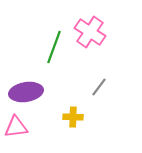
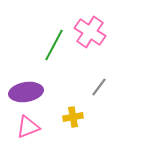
green line: moved 2 px up; rotated 8 degrees clockwise
yellow cross: rotated 12 degrees counterclockwise
pink triangle: moved 12 px right; rotated 15 degrees counterclockwise
